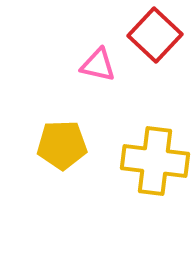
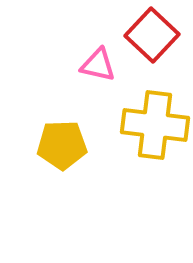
red square: moved 3 px left
yellow cross: moved 36 px up
